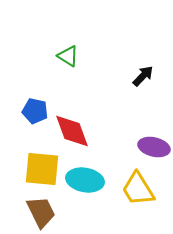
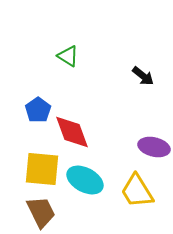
black arrow: rotated 85 degrees clockwise
blue pentagon: moved 3 px right, 1 px up; rotated 25 degrees clockwise
red diamond: moved 1 px down
cyan ellipse: rotated 18 degrees clockwise
yellow trapezoid: moved 1 px left, 2 px down
